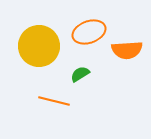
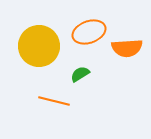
orange semicircle: moved 2 px up
